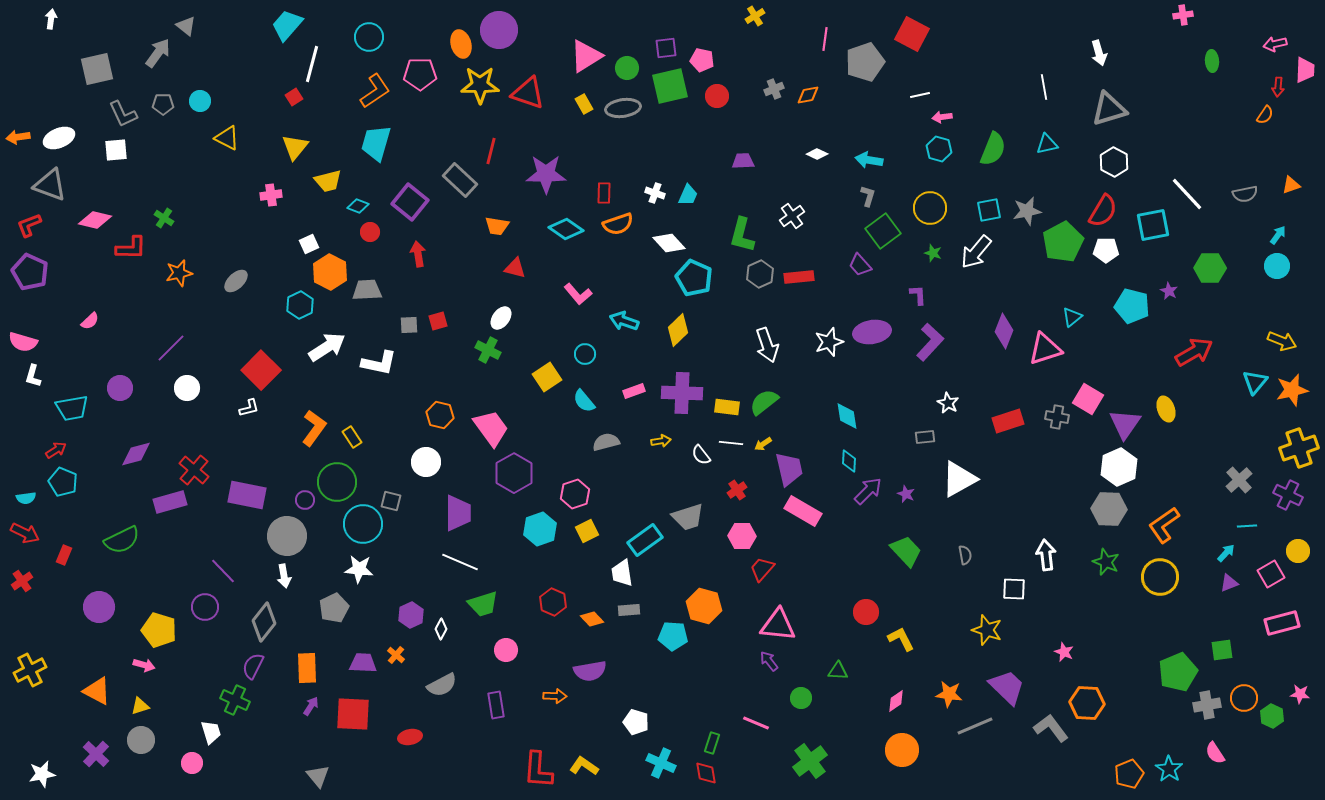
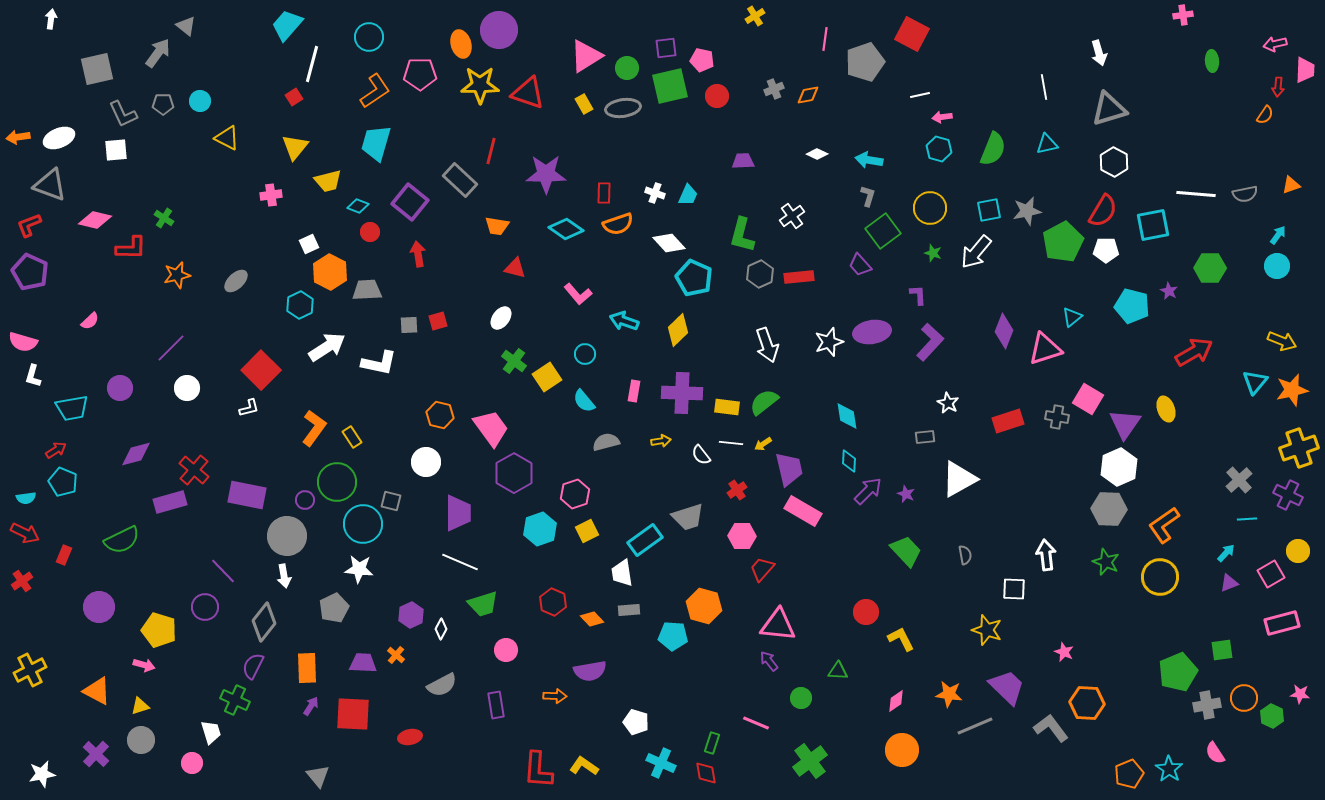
white line at (1187, 194): moved 9 px right; rotated 42 degrees counterclockwise
orange star at (179, 273): moved 2 px left, 2 px down
green cross at (488, 350): moved 26 px right, 11 px down; rotated 10 degrees clockwise
pink rectangle at (634, 391): rotated 60 degrees counterclockwise
cyan line at (1247, 526): moved 7 px up
